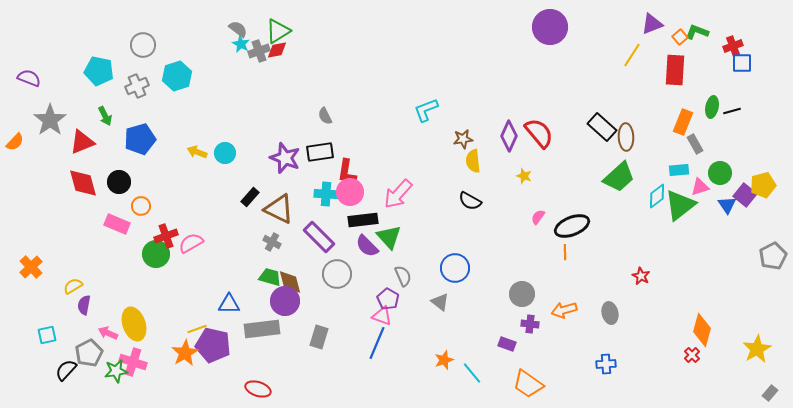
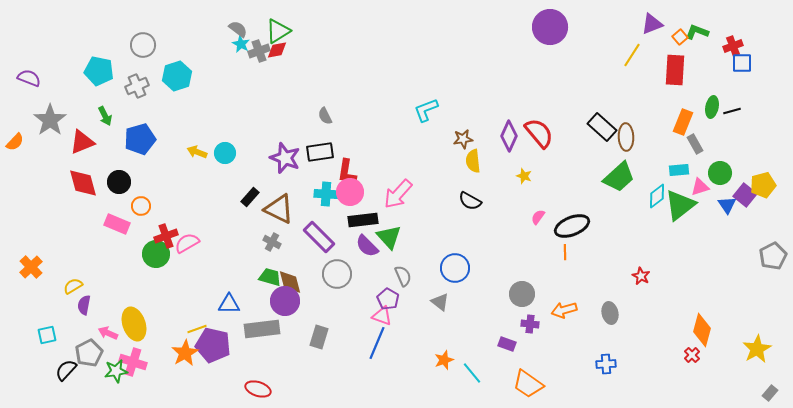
pink semicircle at (191, 243): moved 4 px left
